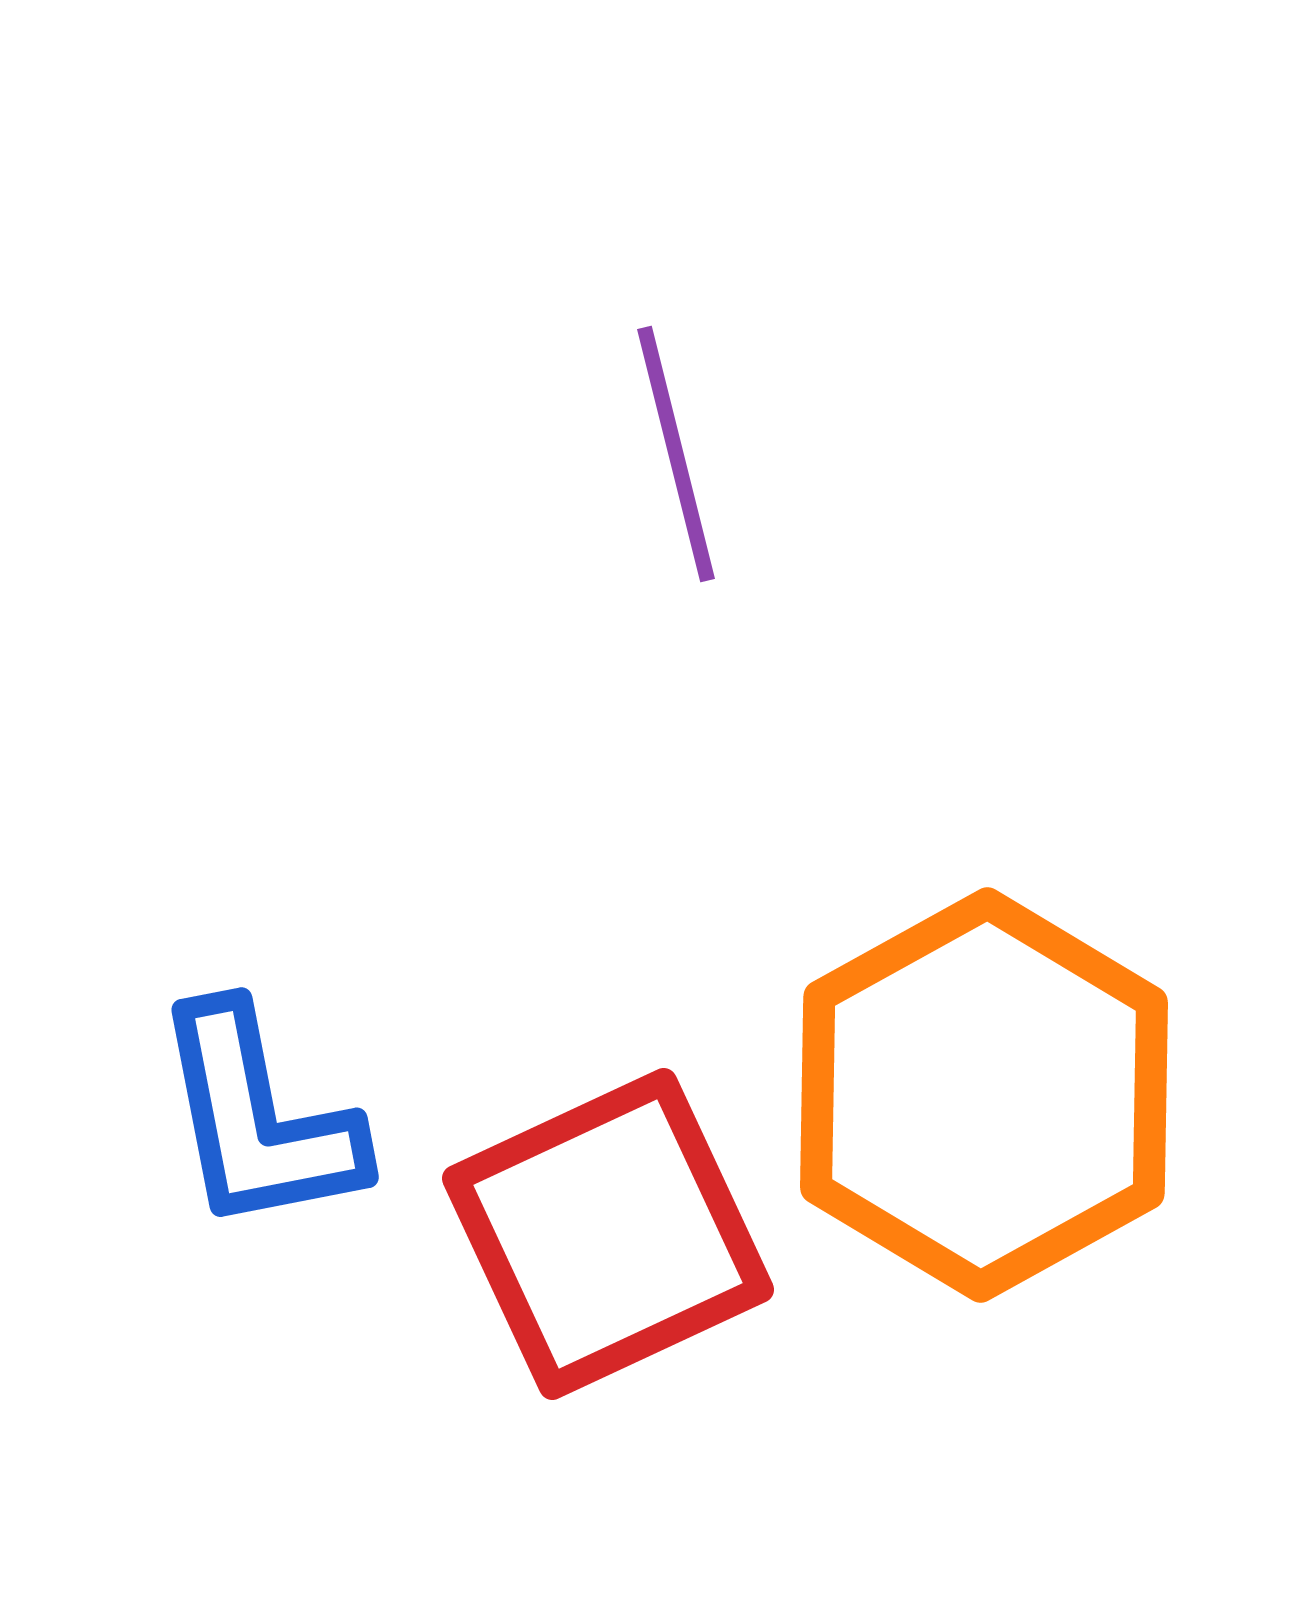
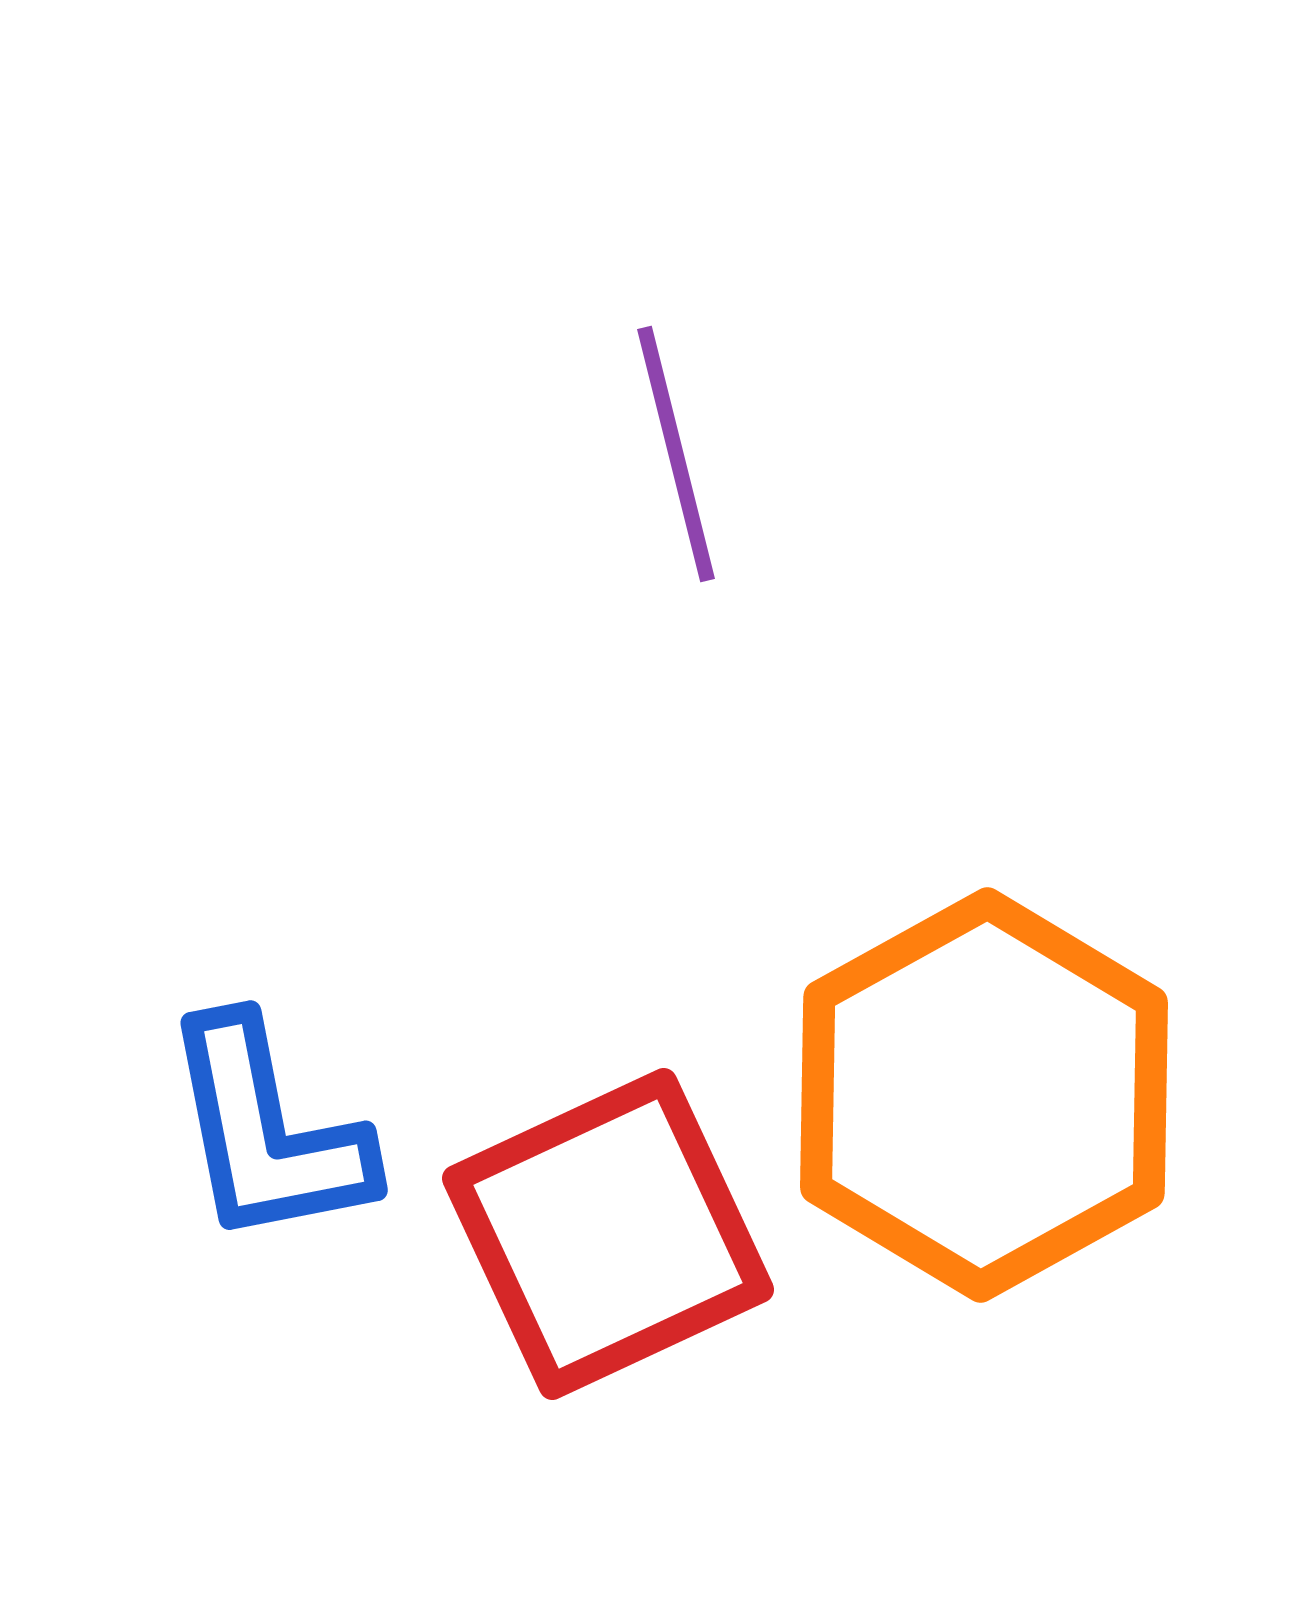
blue L-shape: moved 9 px right, 13 px down
